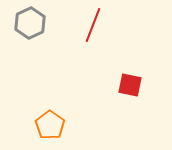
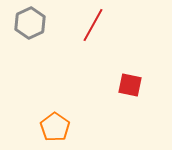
red line: rotated 8 degrees clockwise
orange pentagon: moved 5 px right, 2 px down
